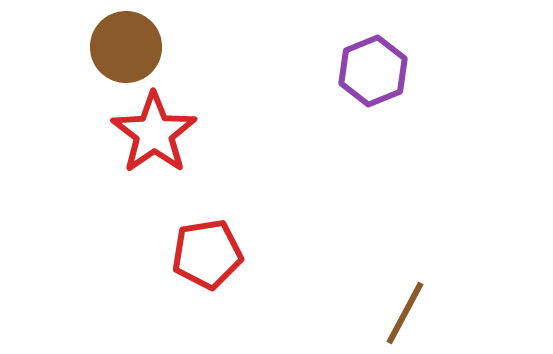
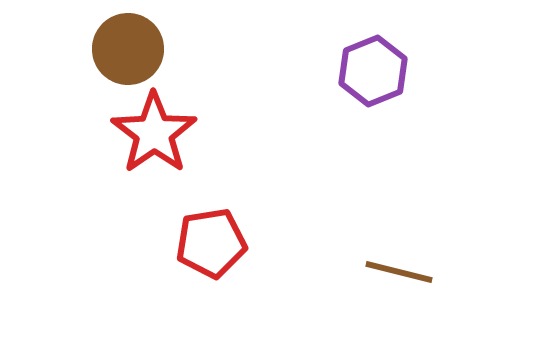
brown circle: moved 2 px right, 2 px down
red pentagon: moved 4 px right, 11 px up
brown line: moved 6 px left, 41 px up; rotated 76 degrees clockwise
